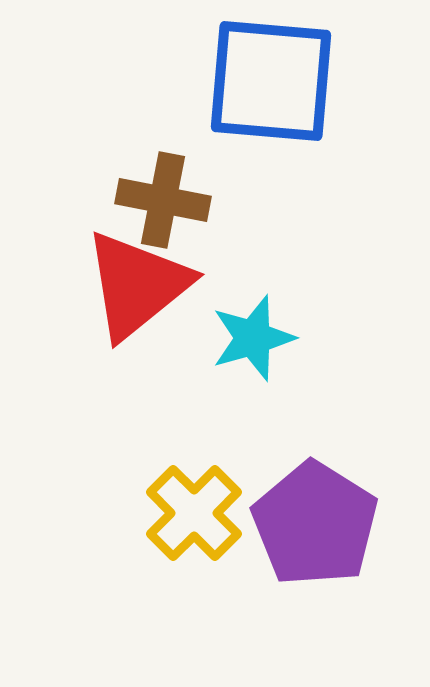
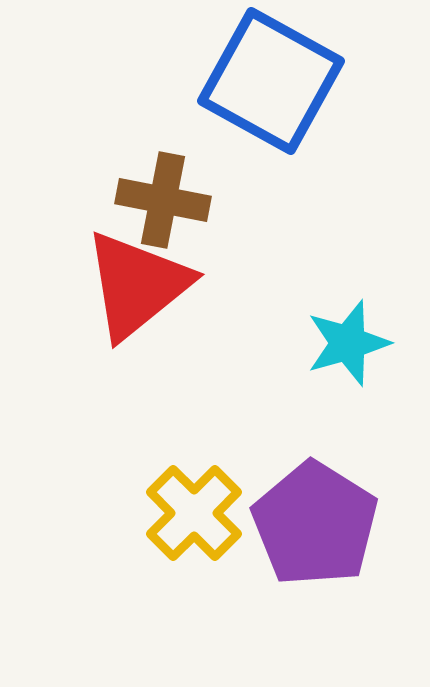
blue square: rotated 24 degrees clockwise
cyan star: moved 95 px right, 5 px down
